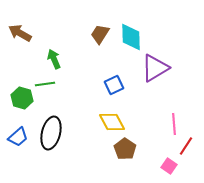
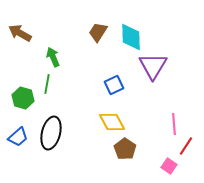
brown trapezoid: moved 2 px left, 2 px up
green arrow: moved 1 px left, 2 px up
purple triangle: moved 2 px left, 2 px up; rotated 28 degrees counterclockwise
green line: moved 2 px right; rotated 72 degrees counterclockwise
green hexagon: moved 1 px right
